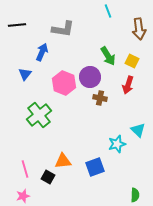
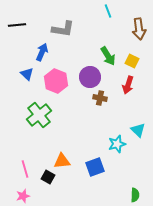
blue triangle: moved 2 px right; rotated 24 degrees counterclockwise
pink hexagon: moved 8 px left, 2 px up
orange triangle: moved 1 px left
